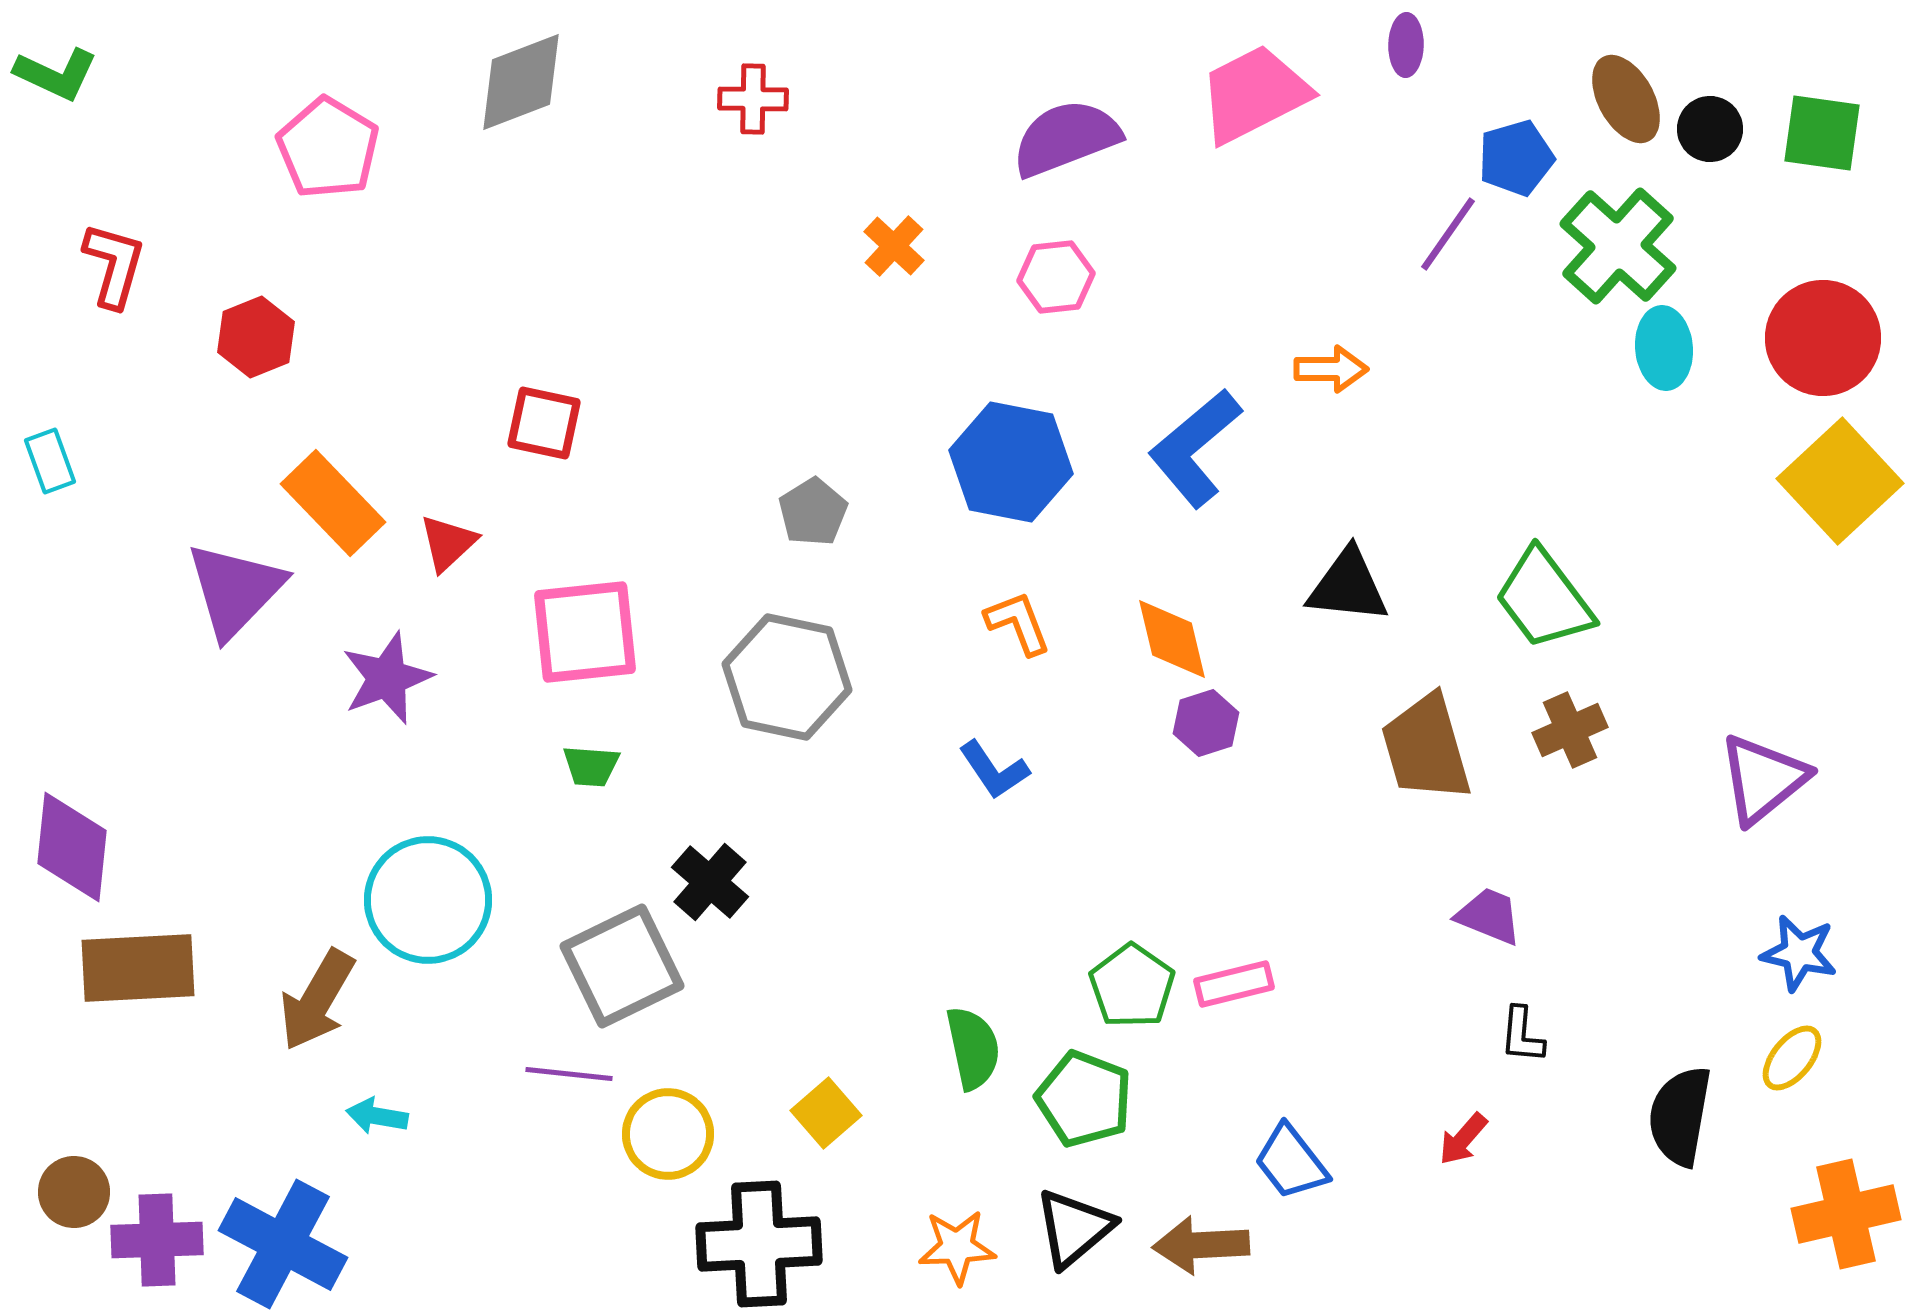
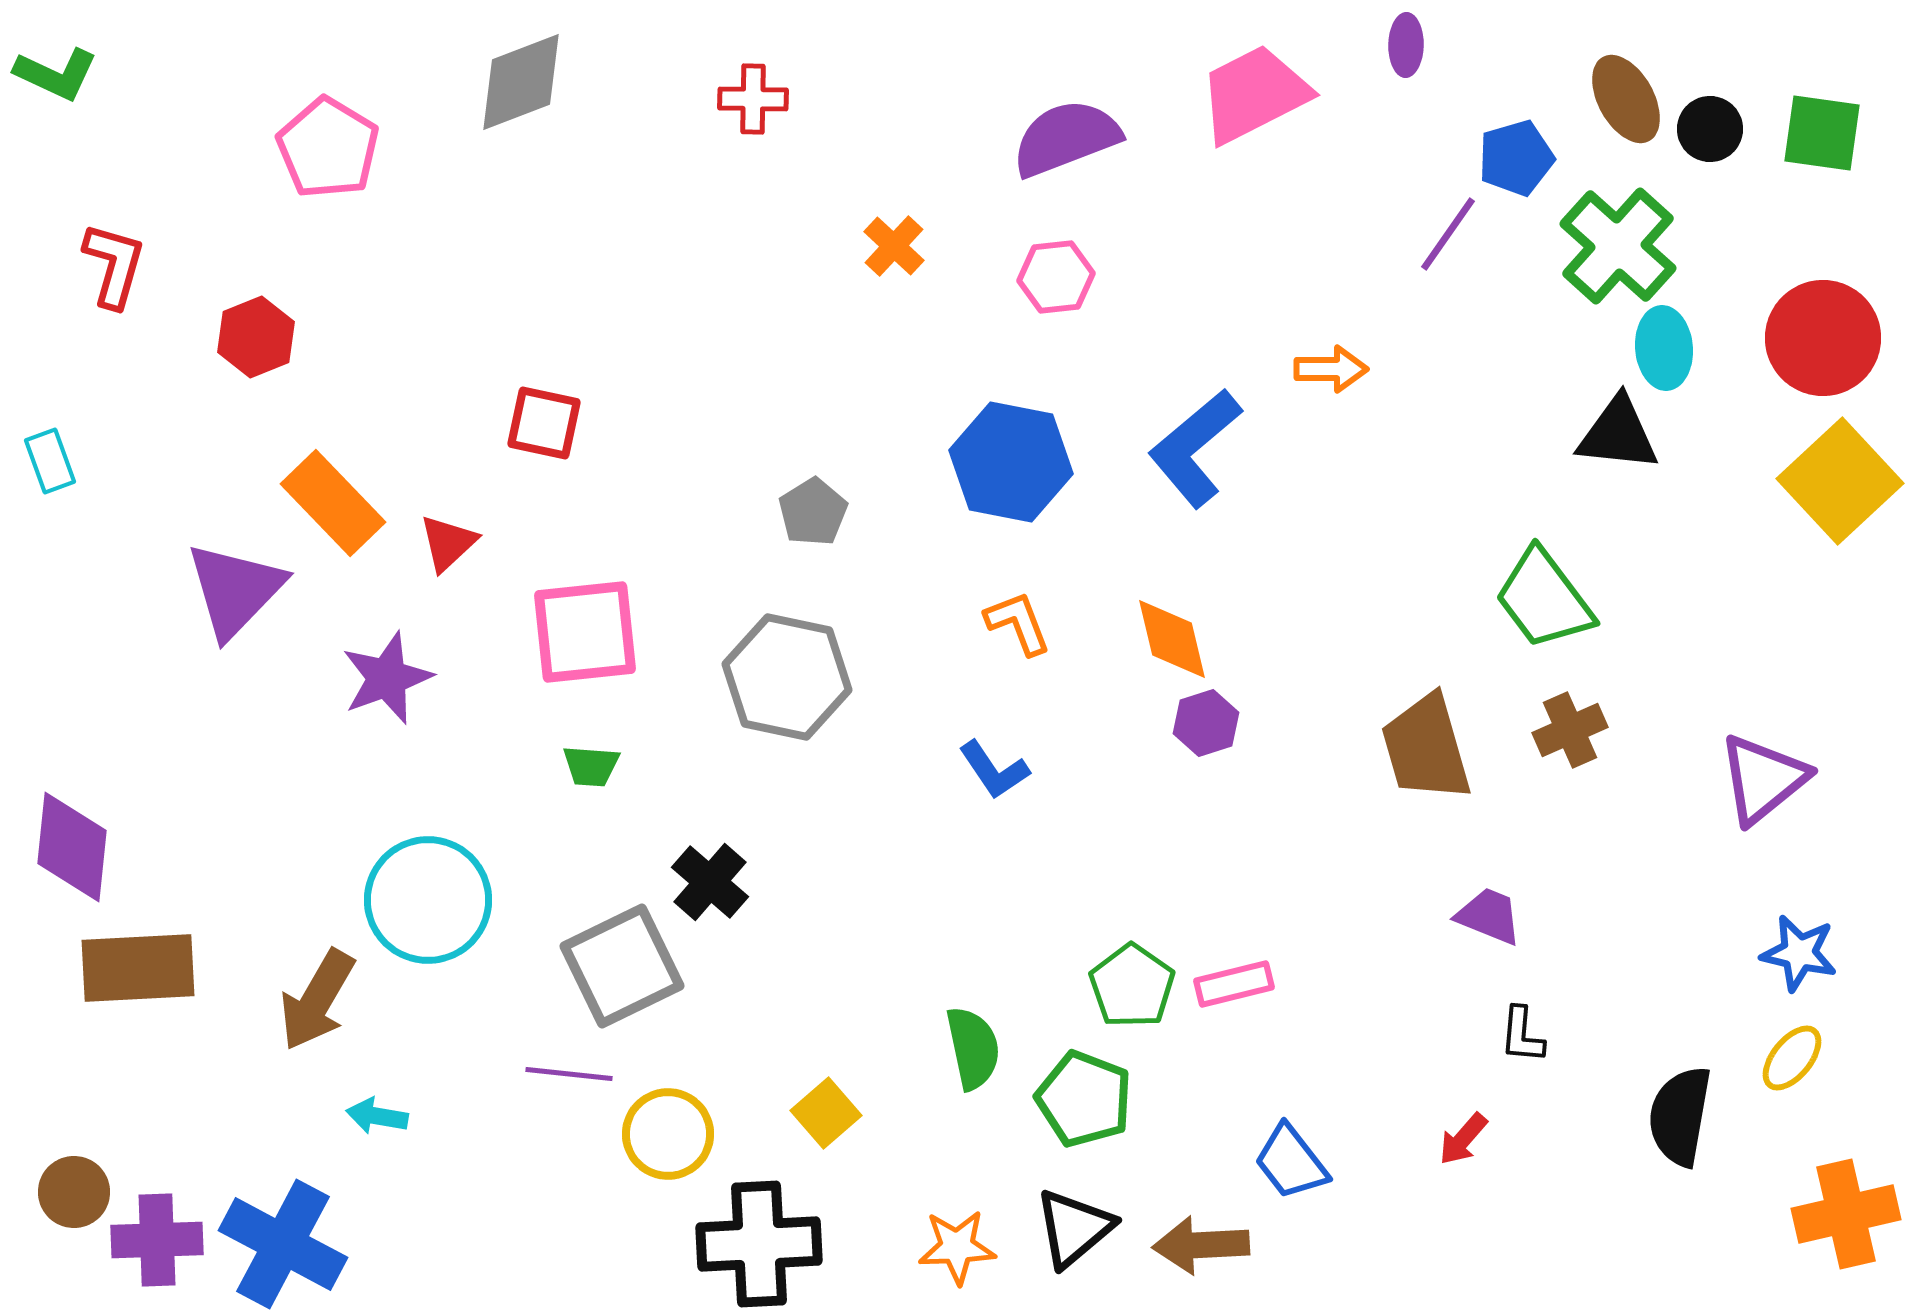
black triangle at (1348, 586): moved 270 px right, 152 px up
